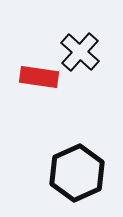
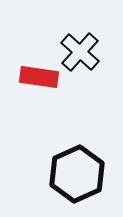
black hexagon: moved 1 px down
